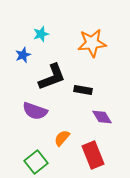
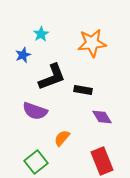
cyan star: rotated 14 degrees counterclockwise
red rectangle: moved 9 px right, 6 px down
